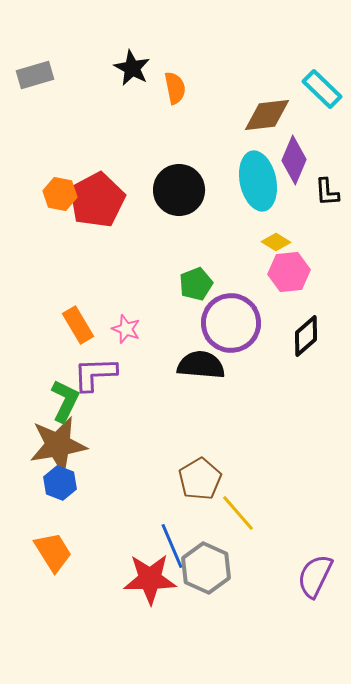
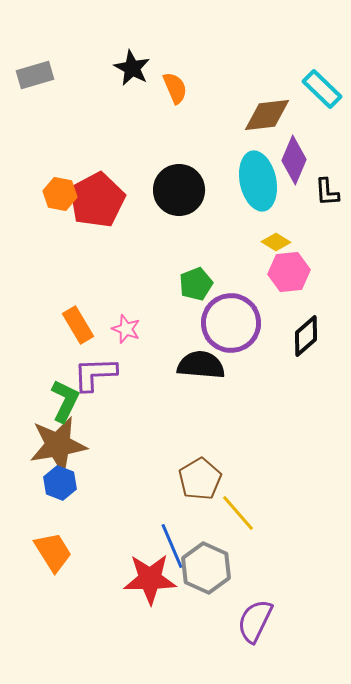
orange semicircle: rotated 12 degrees counterclockwise
purple semicircle: moved 60 px left, 45 px down
